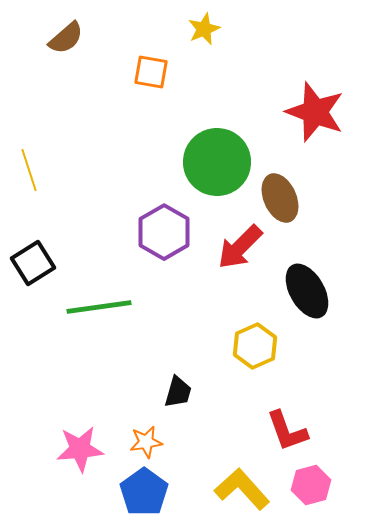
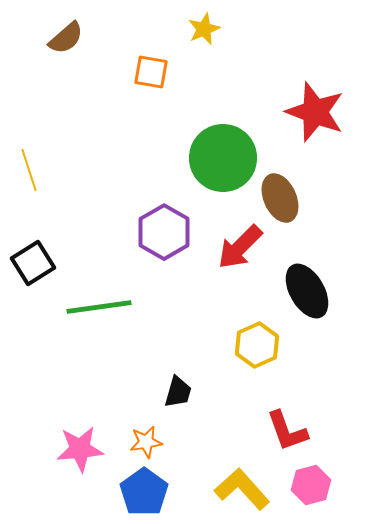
green circle: moved 6 px right, 4 px up
yellow hexagon: moved 2 px right, 1 px up
